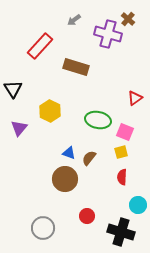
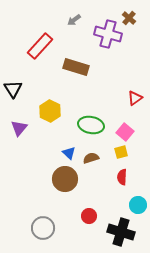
brown cross: moved 1 px right, 1 px up
green ellipse: moved 7 px left, 5 px down
pink square: rotated 18 degrees clockwise
blue triangle: rotated 24 degrees clockwise
brown semicircle: moved 2 px right; rotated 35 degrees clockwise
red circle: moved 2 px right
